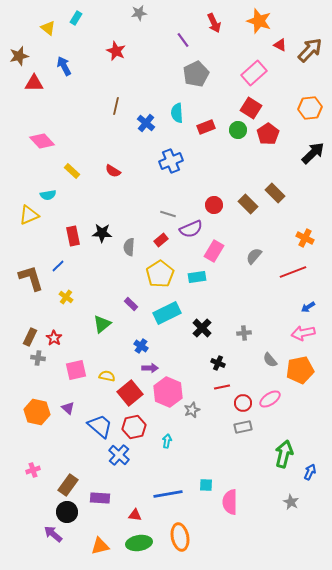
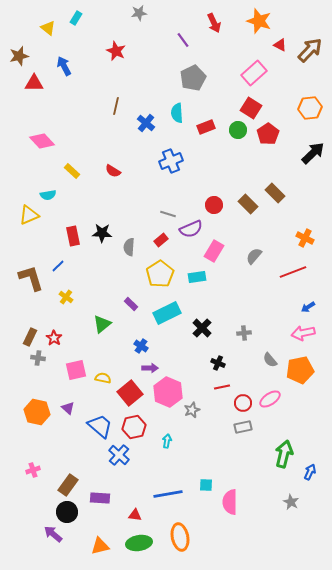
gray pentagon at (196, 74): moved 3 px left, 4 px down
yellow semicircle at (107, 376): moved 4 px left, 2 px down
